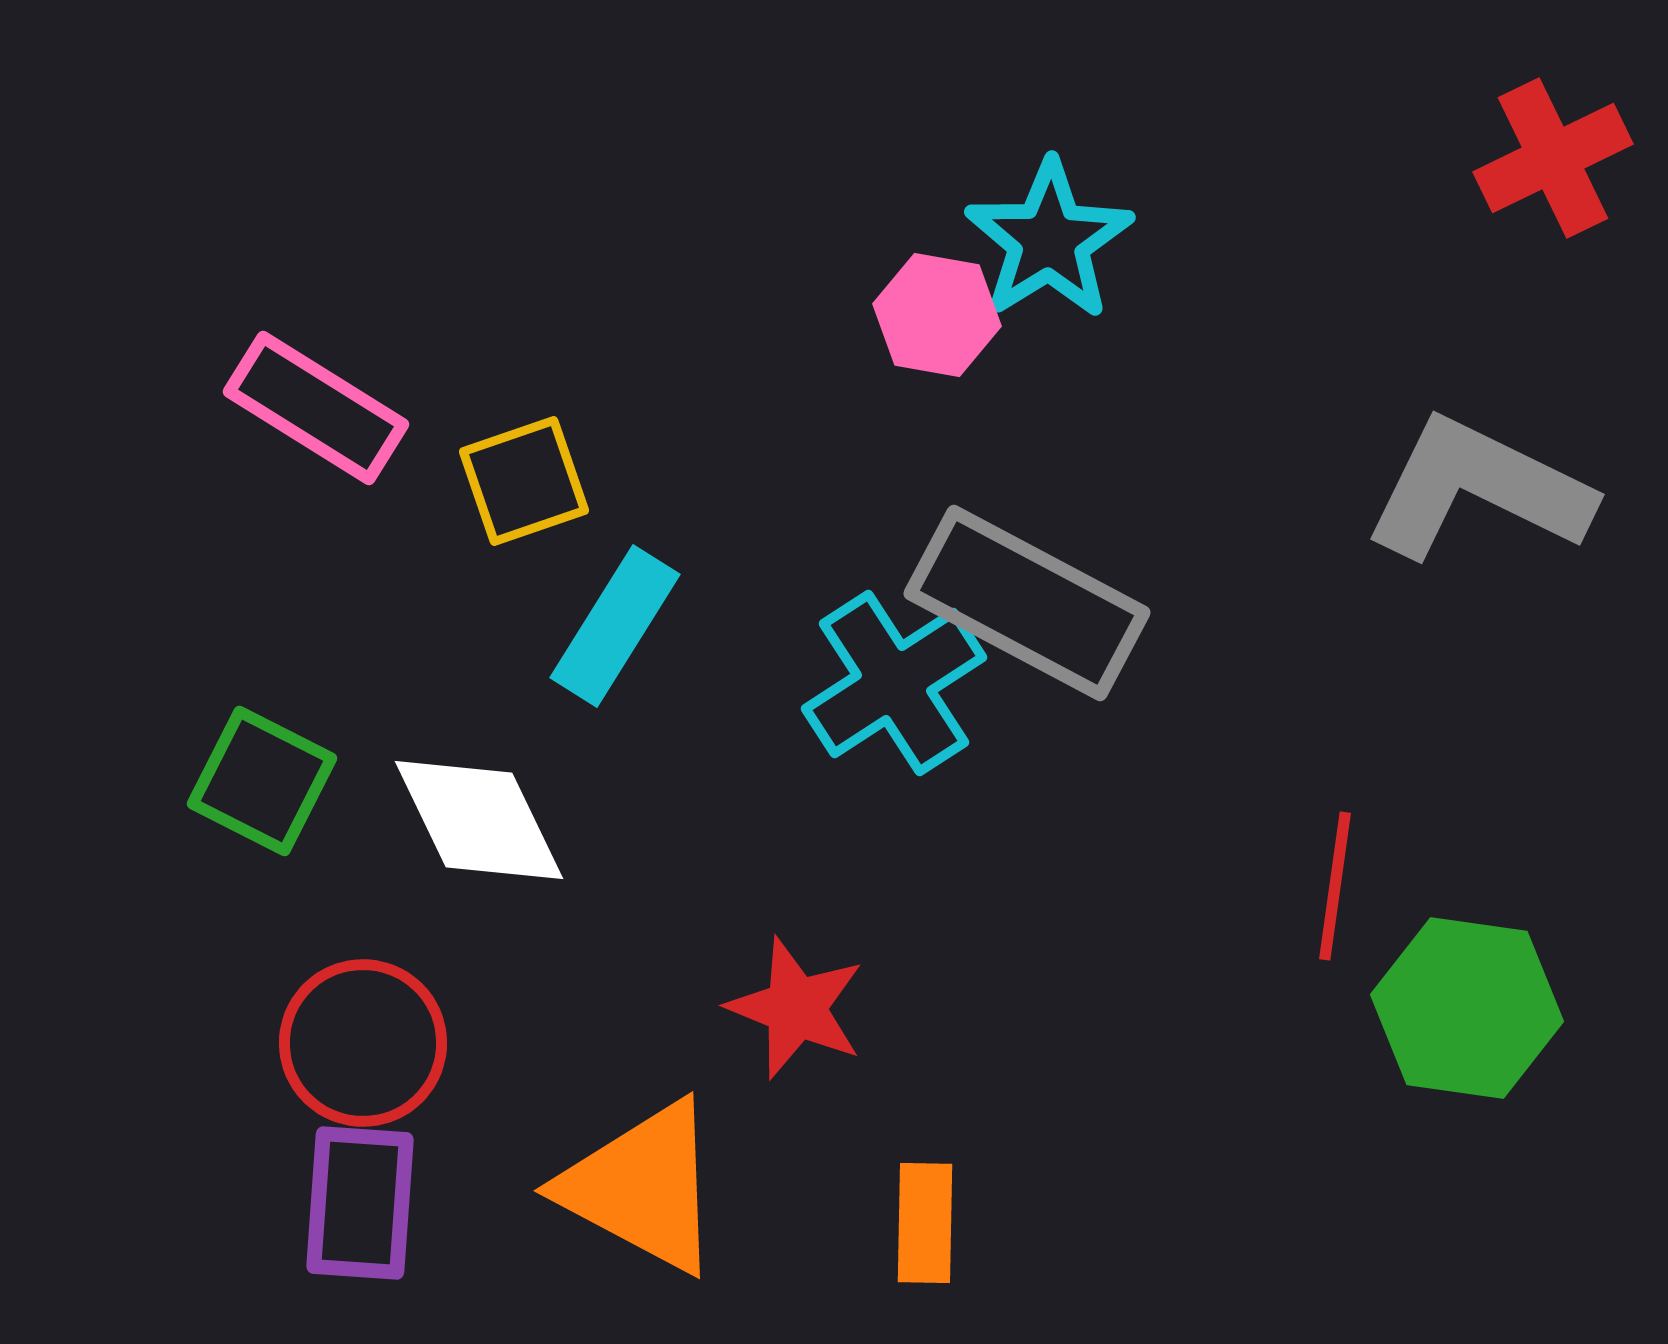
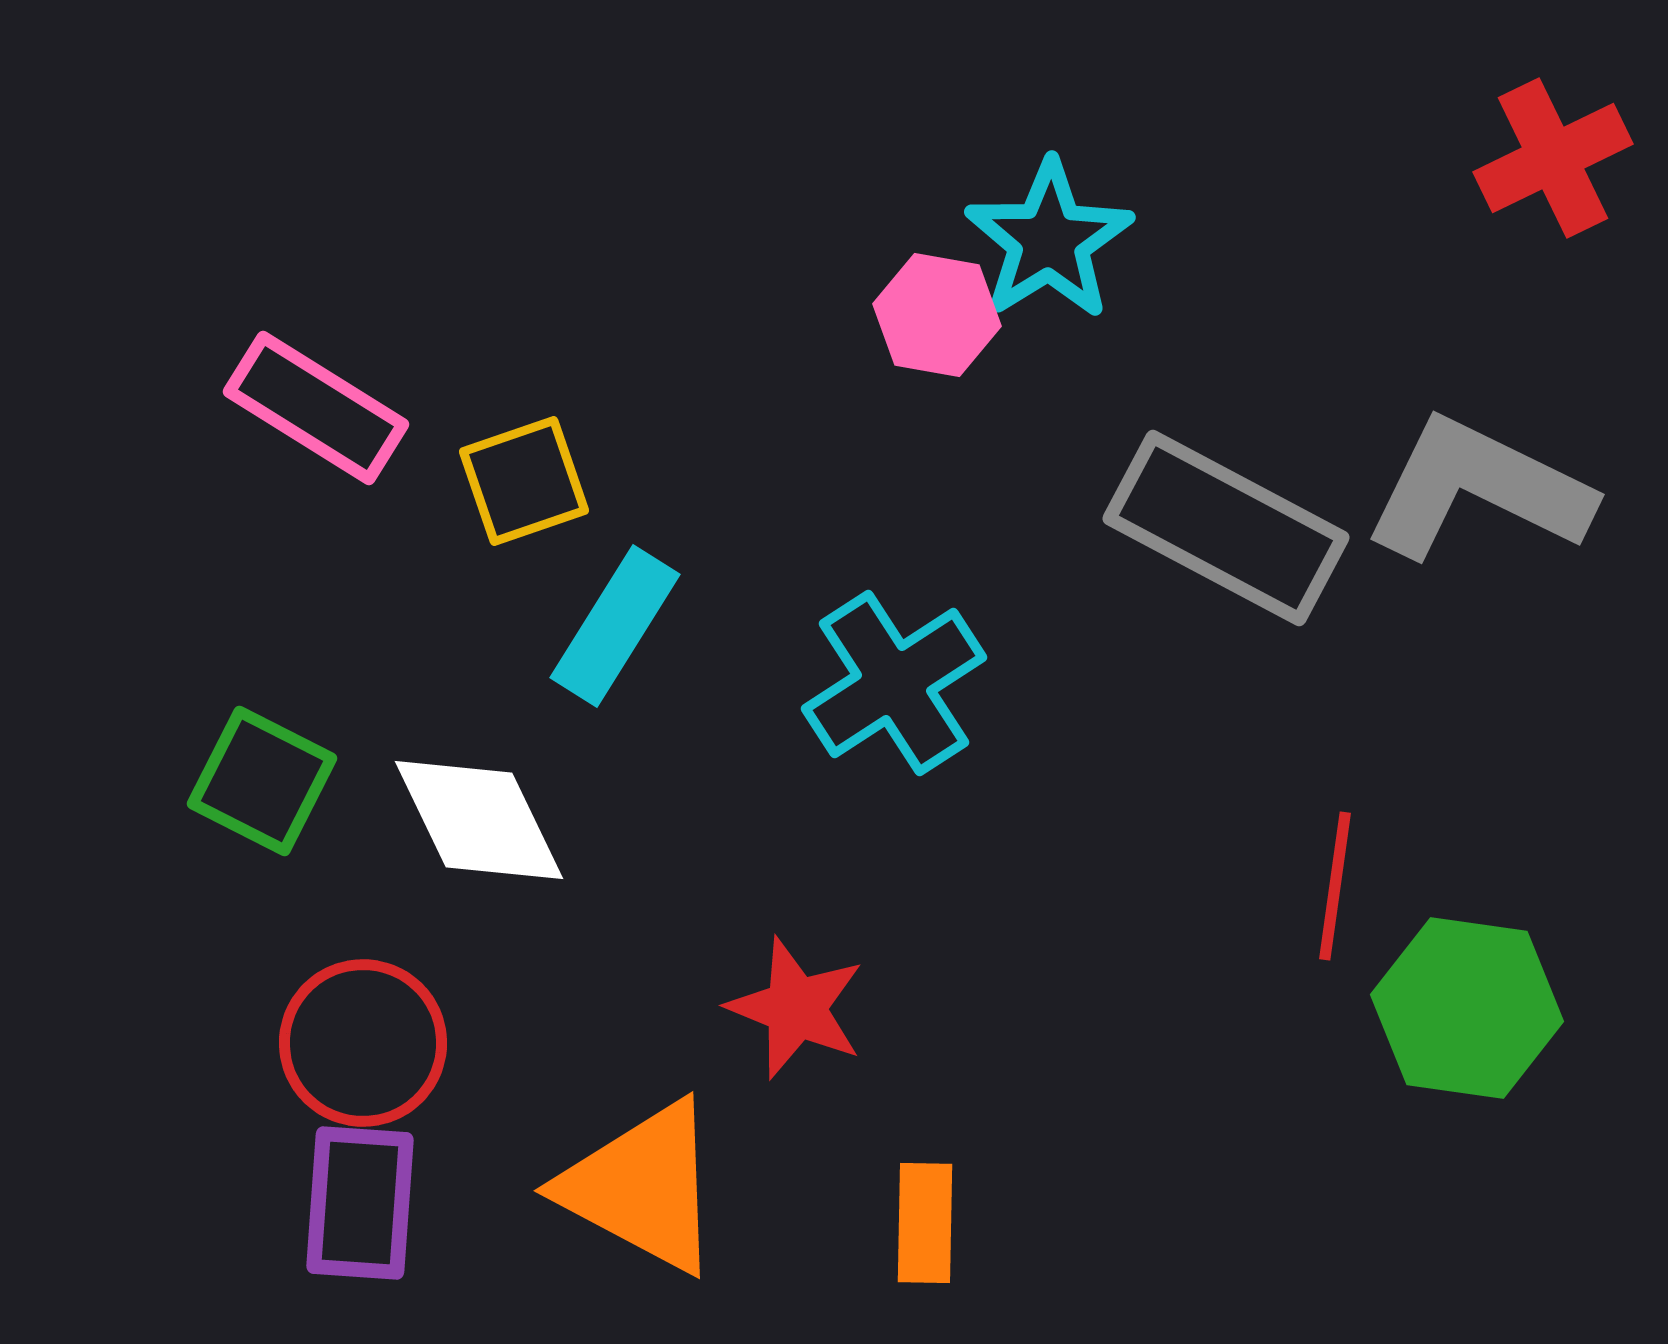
gray rectangle: moved 199 px right, 75 px up
